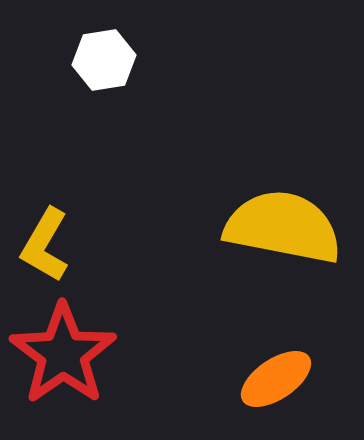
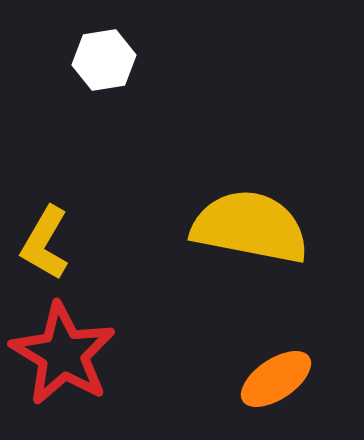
yellow semicircle: moved 33 px left
yellow L-shape: moved 2 px up
red star: rotated 6 degrees counterclockwise
